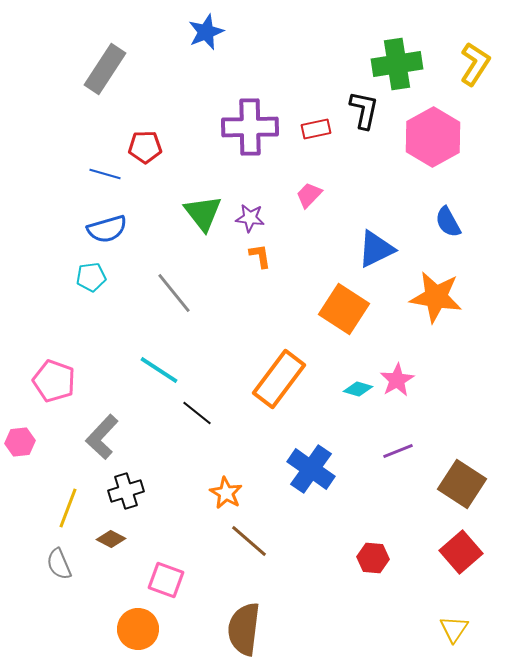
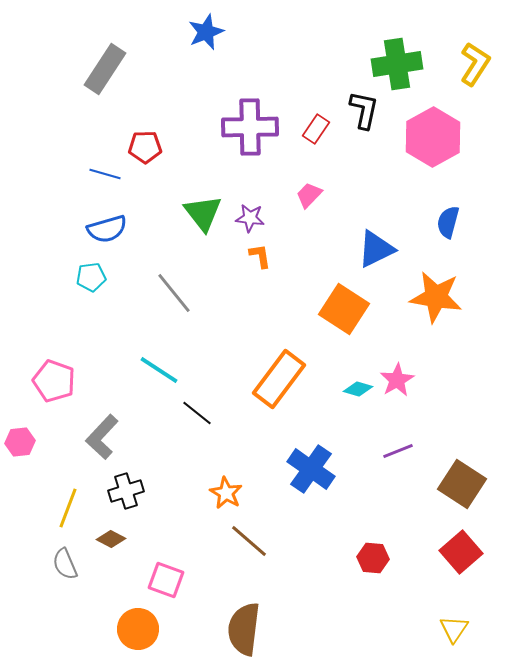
red rectangle at (316, 129): rotated 44 degrees counterclockwise
blue semicircle at (448, 222): rotated 44 degrees clockwise
gray semicircle at (59, 564): moved 6 px right
